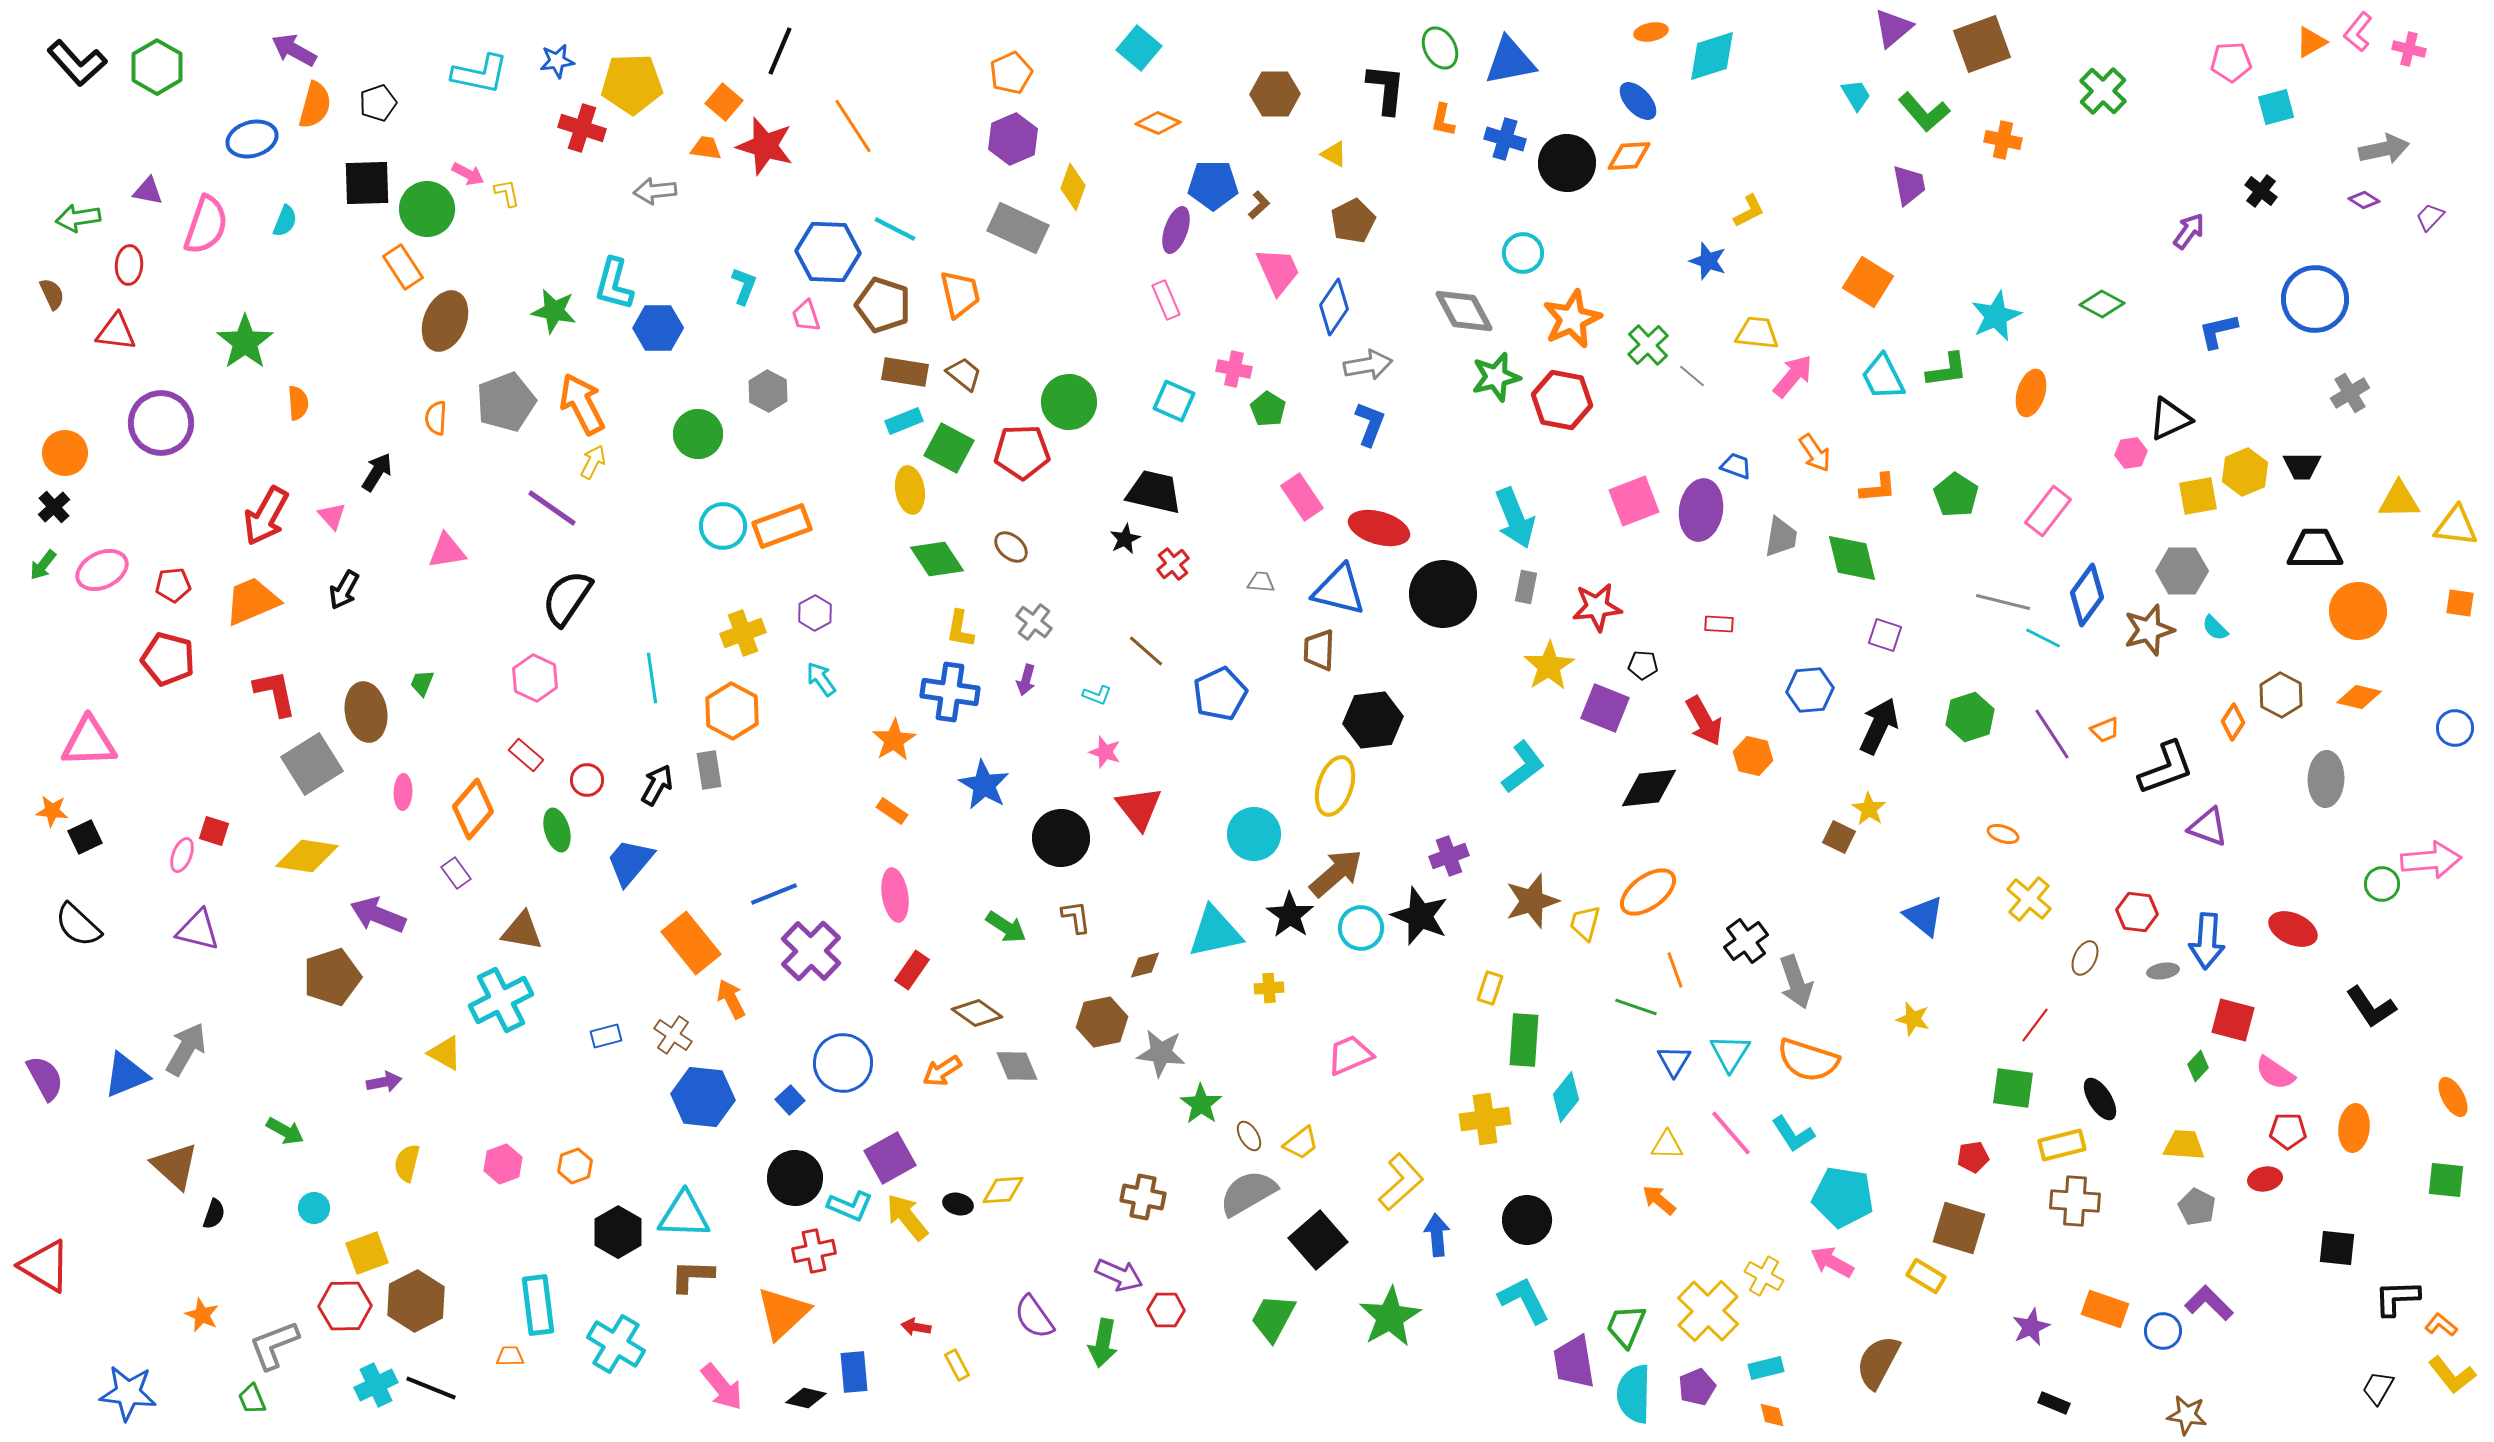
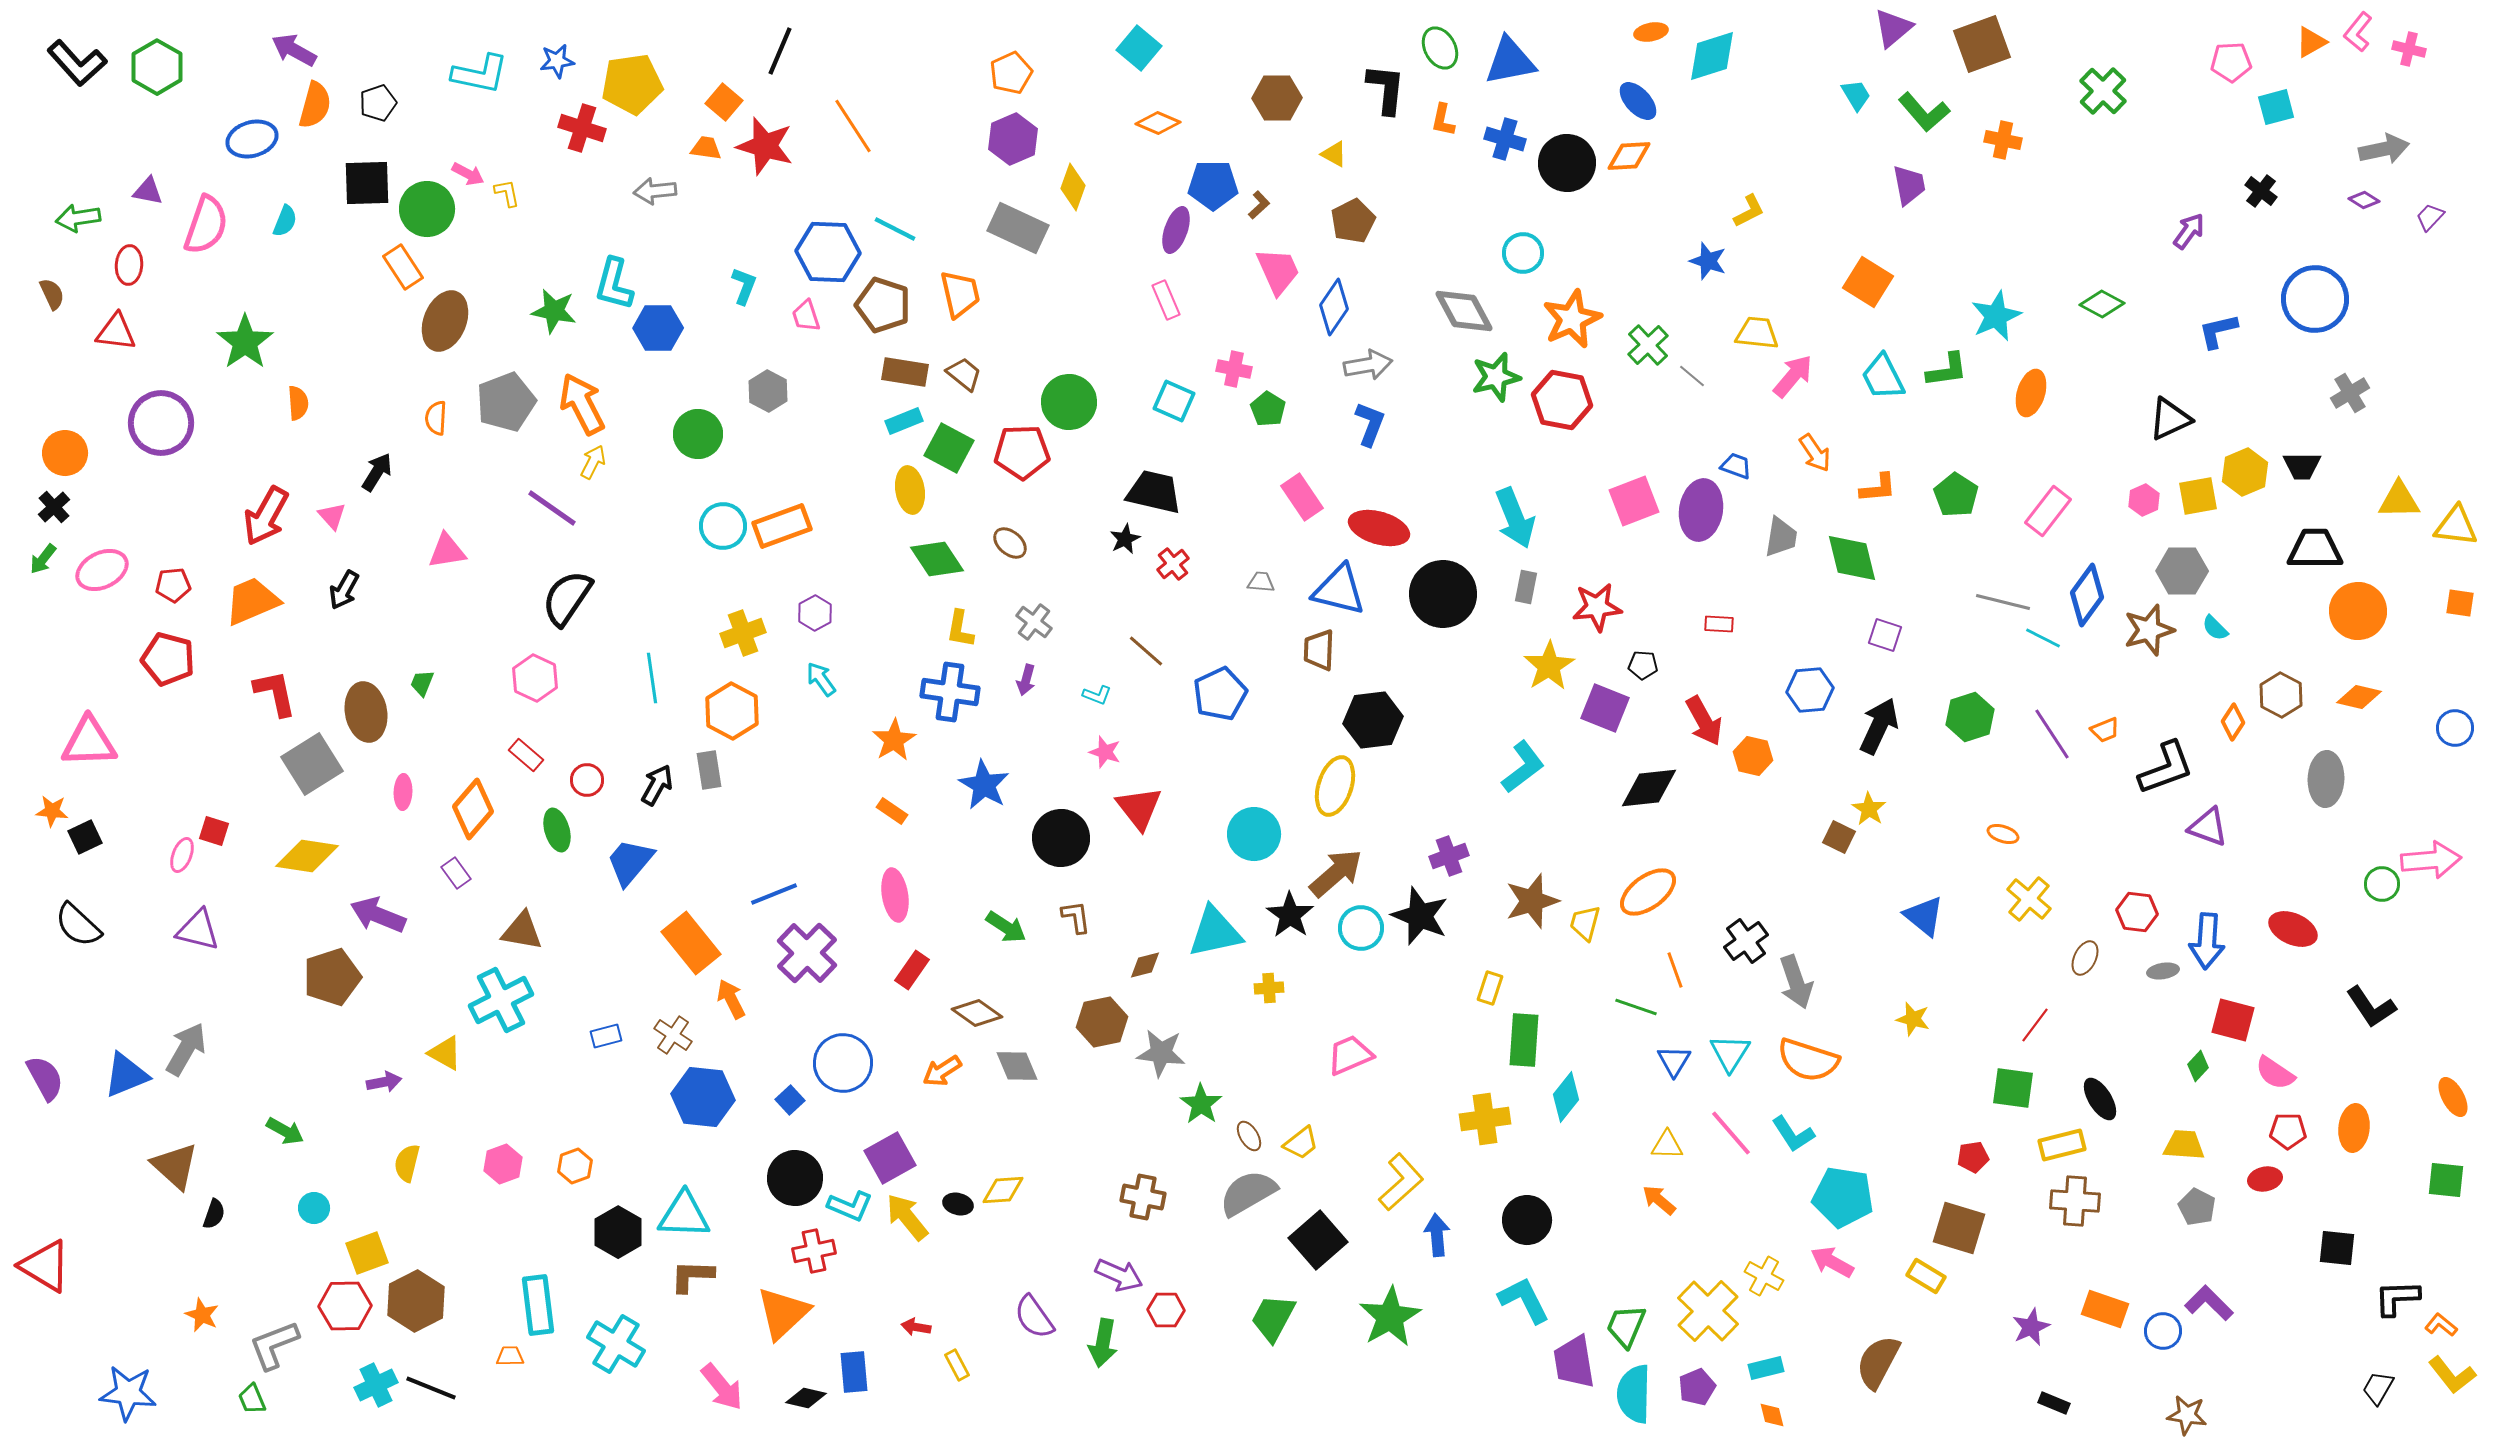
yellow pentagon at (632, 84): rotated 6 degrees counterclockwise
brown hexagon at (1275, 94): moved 2 px right, 4 px down
pink hexagon at (2131, 453): moved 13 px right, 47 px down; rotated 16 degrees counterclockwise
brown ellipse at (1011, 547): moved 1 px left, 4 px up
green arrow at (43, 565): moved 6 px up
purple cross at (811, 951): moved 4 px left, 2 px down
